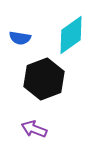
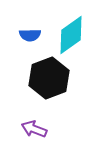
blue semicircle: moved 10 px right, 3 px up; rotated 10 degrees counterclockwise
black hexagon: moved 5 px right, 1 px up
